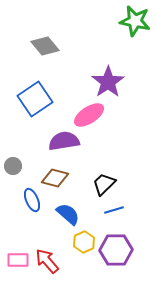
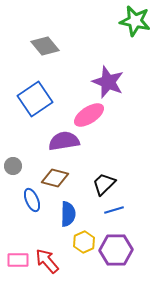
purple star: rotated 16 degrees counterclockwise
blue semicircle: rotated 50 degrees clockwise
